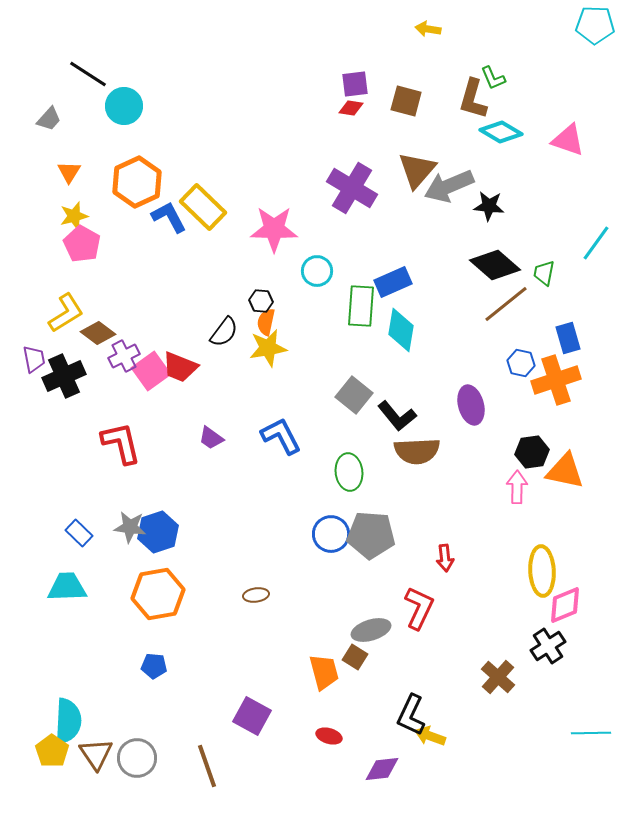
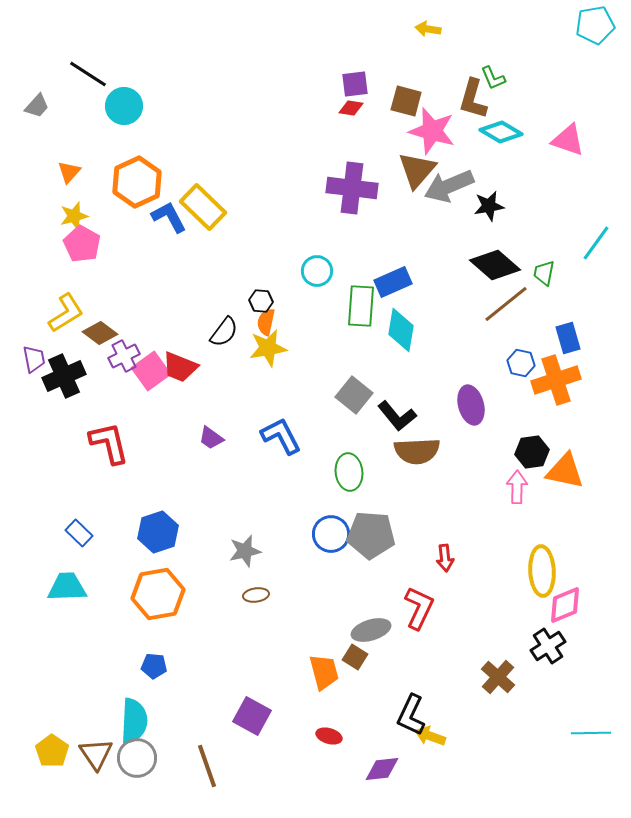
cyan pentagon at (595, 25): rotated 12 degrees counterclockwise
gray trapezoid at (49, 119): moved 12 px left, 13 px up
orange triangle at (69, 172): rotated 10 degrees clockwise
purple cross at (352, 188): rotated 24 degrees counterclockwise
black star at (489, 206): rotated 16 degrees counterclockwise
pink star at (274, 229): moved 158 px right, 98 px up; rotated 15 degrees clockwise
brown diamond at (98, 333): moved 2 px right
red L-shape at (121, 443): moved 12 px left
gray star at (130, 527): moved 115 px right, 24 px down; rotated 20 degrees counterclockwise
cyan semicircle at (68, 721): moved 66 px right
